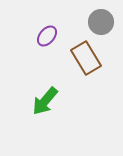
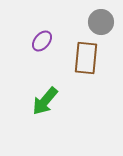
purple ellipse: moved 5 px left, 5 px down
brown rectangle: rotated 36 degrees clockwise
